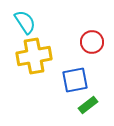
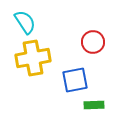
red circle: moved 1 px right
yellow cross: moved 1 px left, 2 px down
green rectangle: moved 6 px right; rotated 36 degrees clockwise
